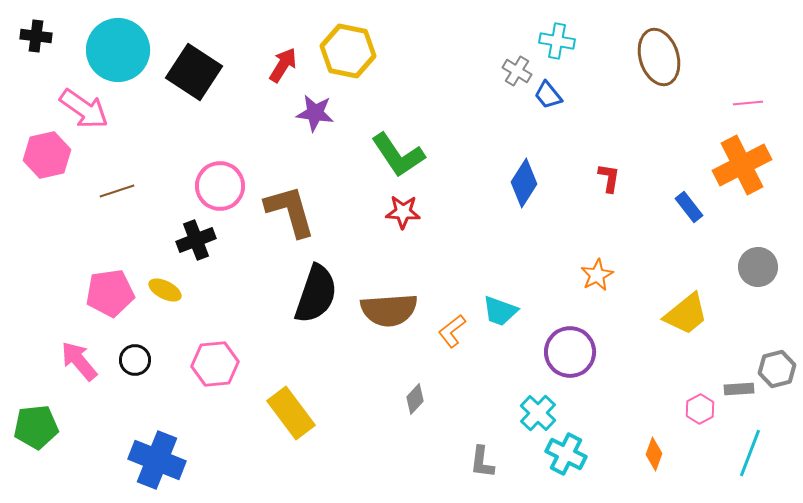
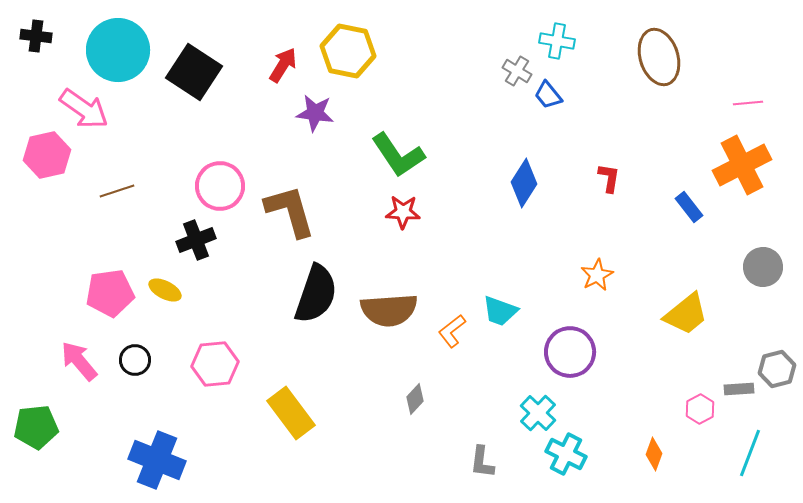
gray circle at (758, 267): moved 5 px right
